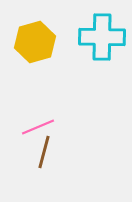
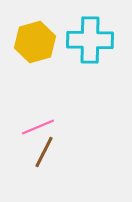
cyan cross: moved 12 px left, 3 px down
brown line: rotated 12 degrees clockwise
